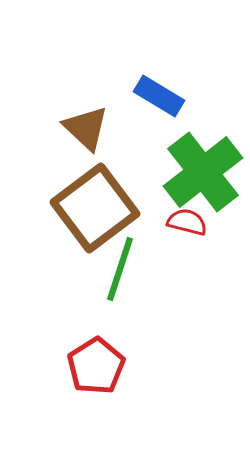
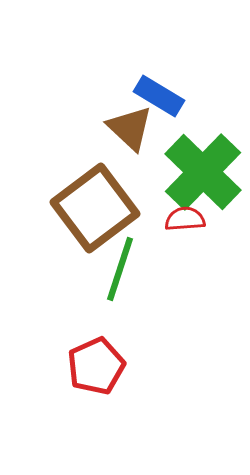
brown triangle: moved 44 px right
green cross: rotated 8 degrees counterclockwise
red semicircle: moved 2 px left, 3 px up; rotated 18 degrees counterclockwise
red pentagon: rotated 8 degrees clockwise
